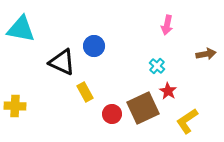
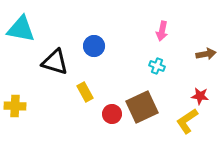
pink arrow: moved 5 px left, 6 px down
black triangle: moved 7 px left; rotated 8 degrees counterclockwise
cyan cross: rotated 21 degrees counterclockwise
red star: moved 32 px right, 5 px down; rotated 24 degrees counterclockwise
brown square: moved 1 px left, 1 px up
